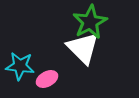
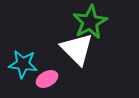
white triangle: moved 6 px left, 1 px down
cyan star: moved 3 px right, 2 px up
